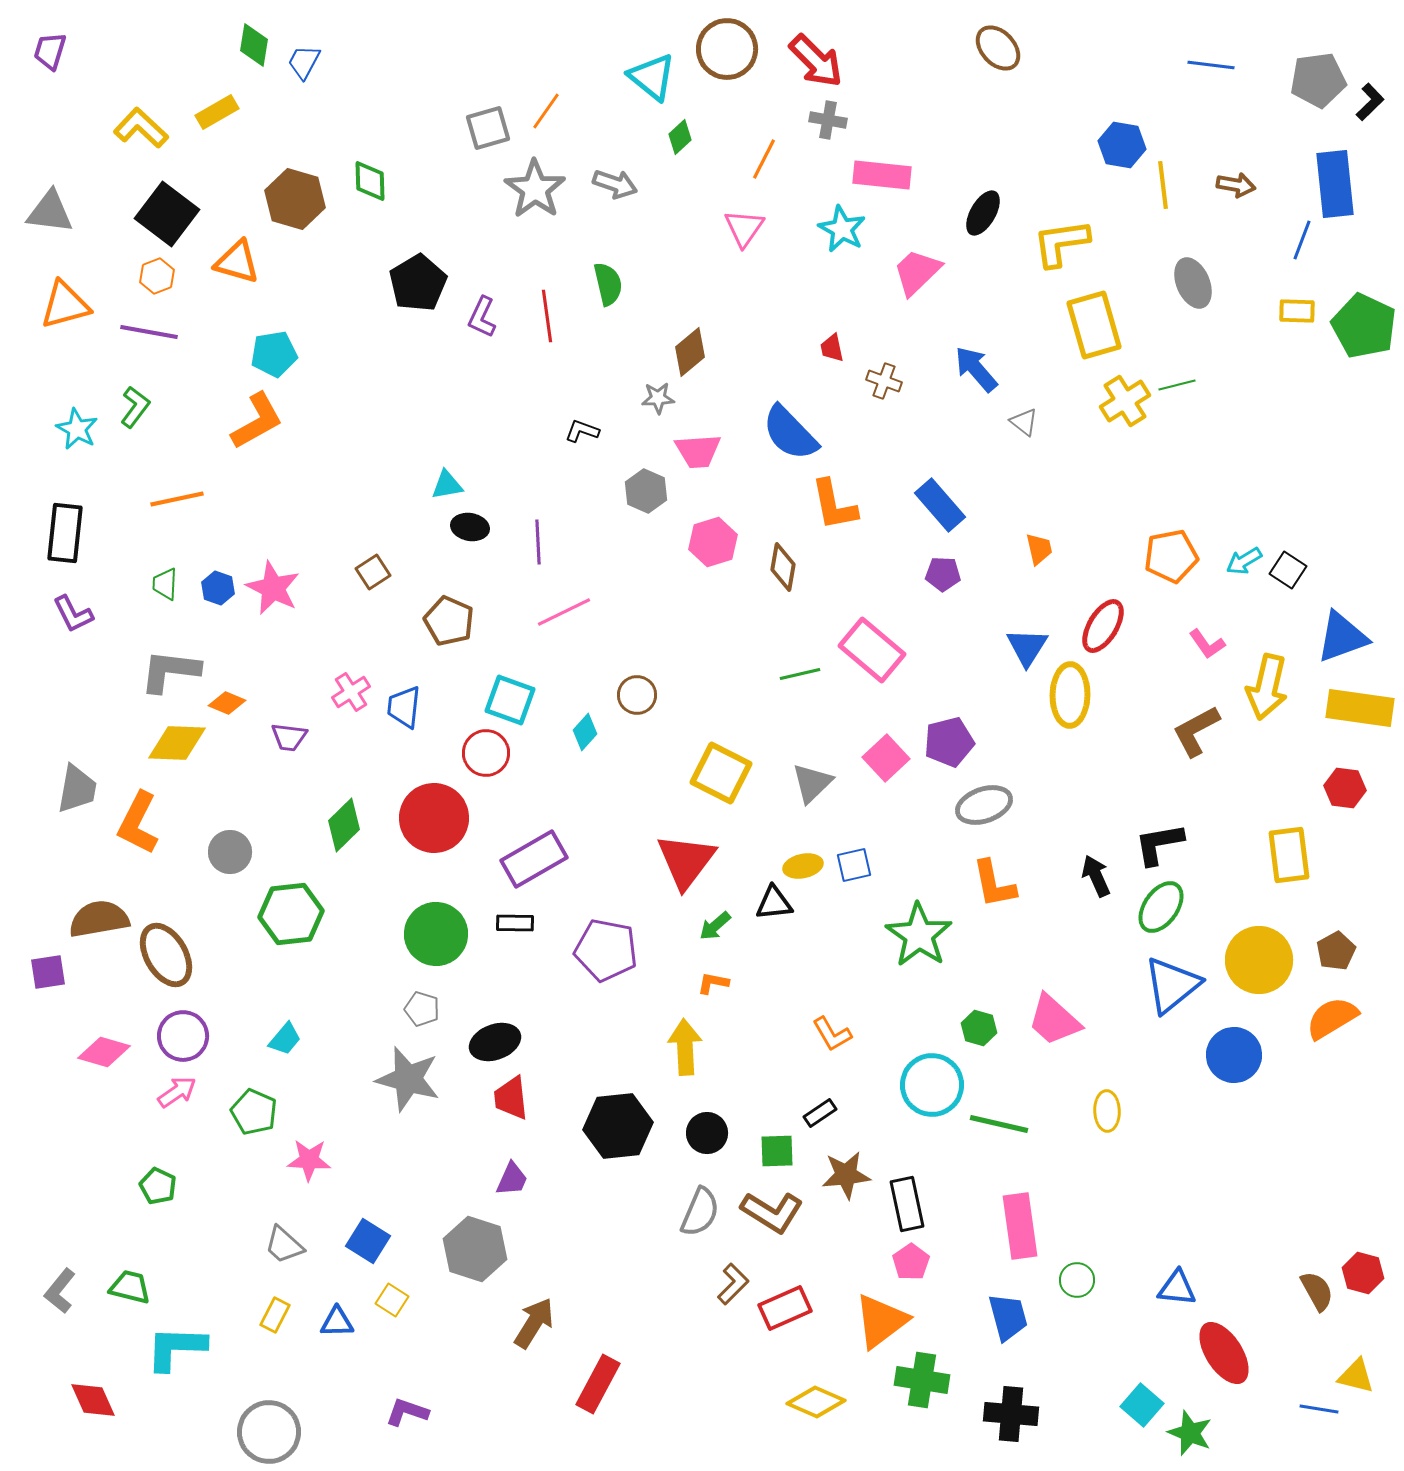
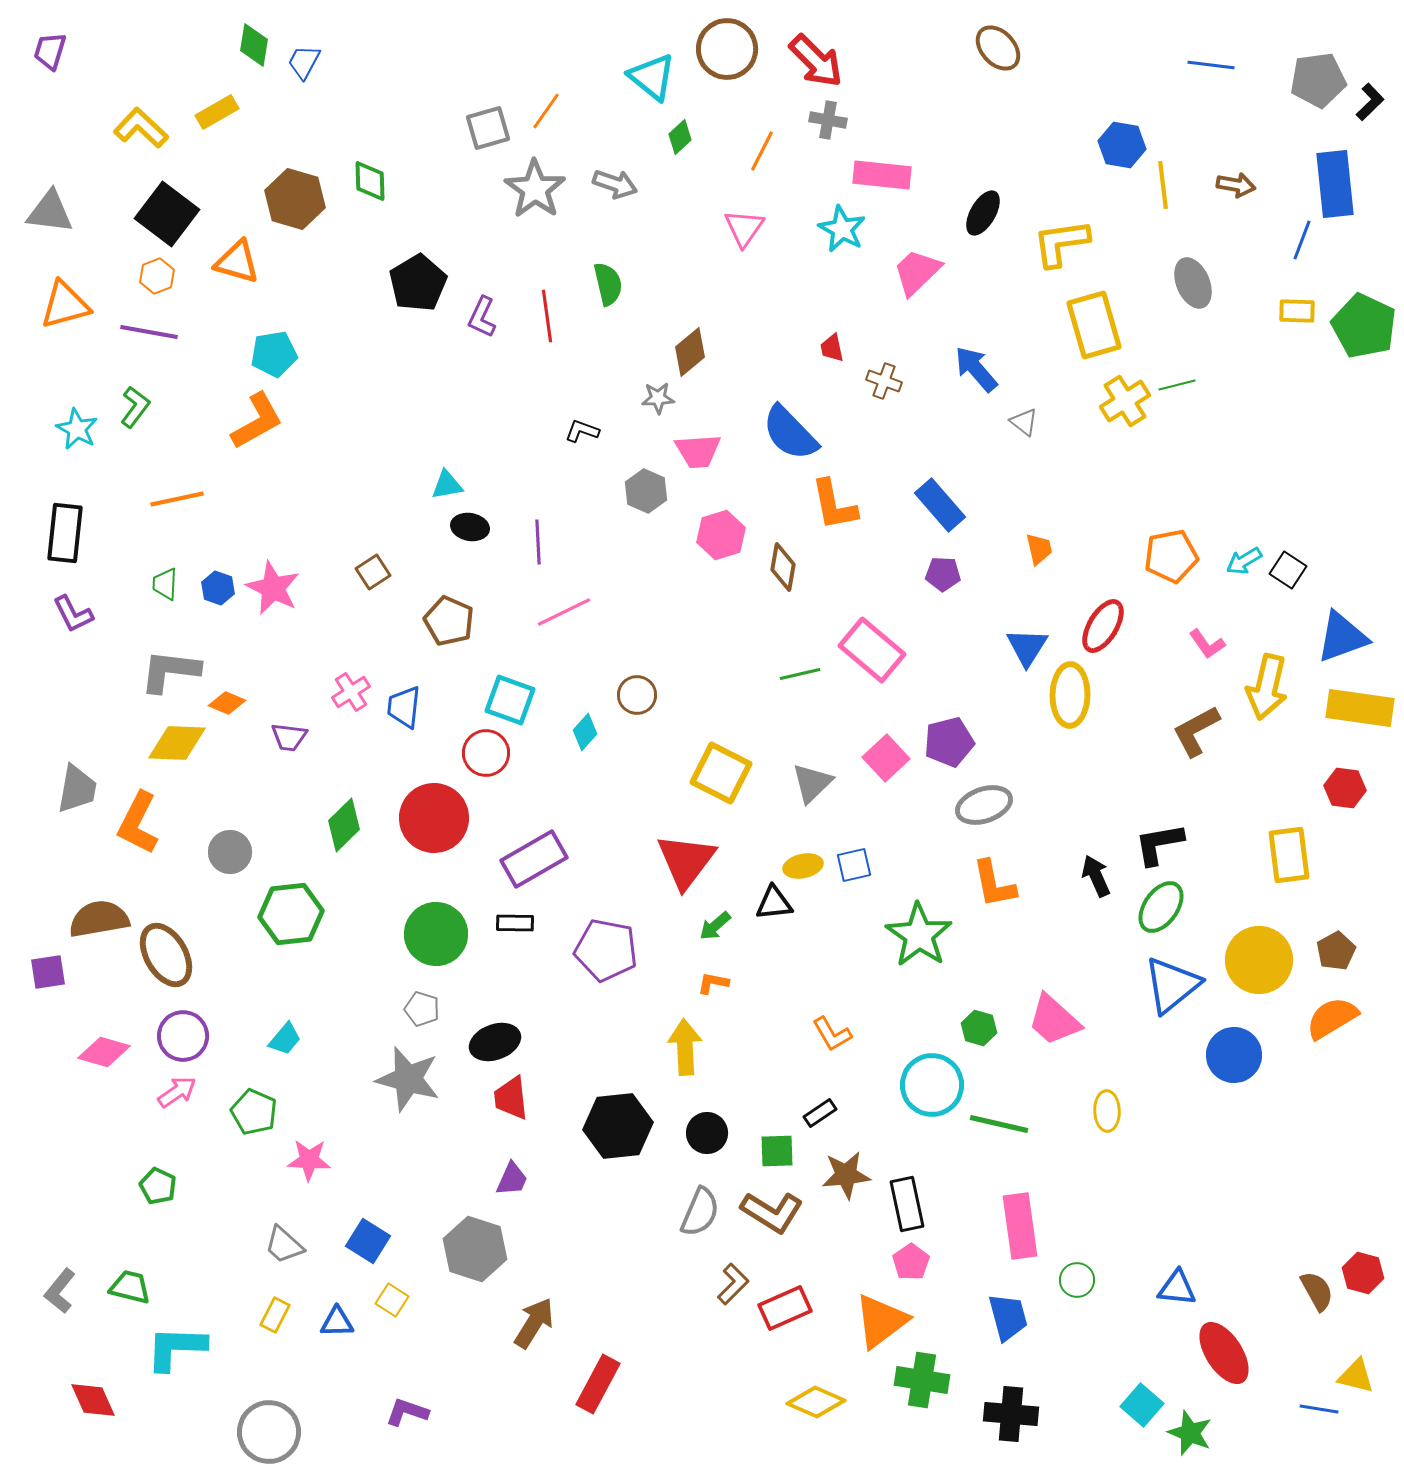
orange line at (764, 159): moved 2 px left, 8 px up
pink hexagon at (713, 542): moved 8 px right, 7 px up
